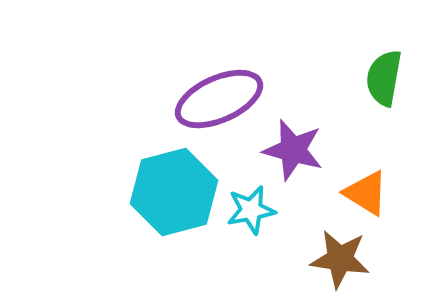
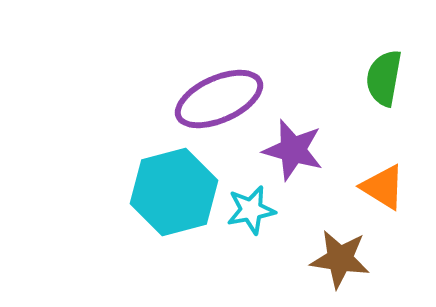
orange triangle: moved 17 px right, 6 px up
